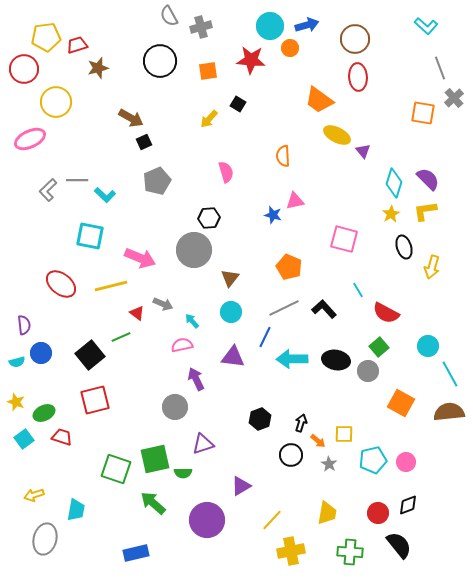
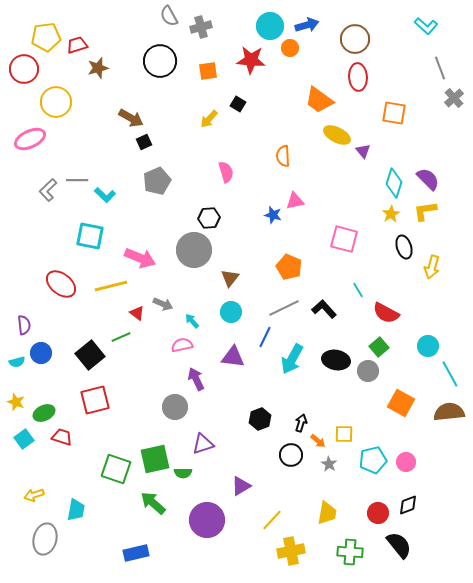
orange square at (423, 113): moved 29 px left
cyan arrow at (292, 359): rotated 60 degrees counterclockwise
